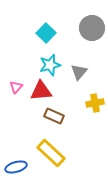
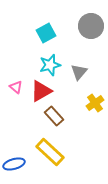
gray circle: moved 1 px left, 2 px up
cyan square: rotated 18 degrees clockwise
pink triangle: rotated 32 degrees counterclockwise
red triangle: rotated 25 degrees counterclockwise
yellow cross: rotated 24 degrees counterclockwise
brown rectangle: rotated 24 degrees clockwise
yellow rectangle: moved 1 px left, 1 px up
blue ellipse: moved 2 px left, 3 px up
